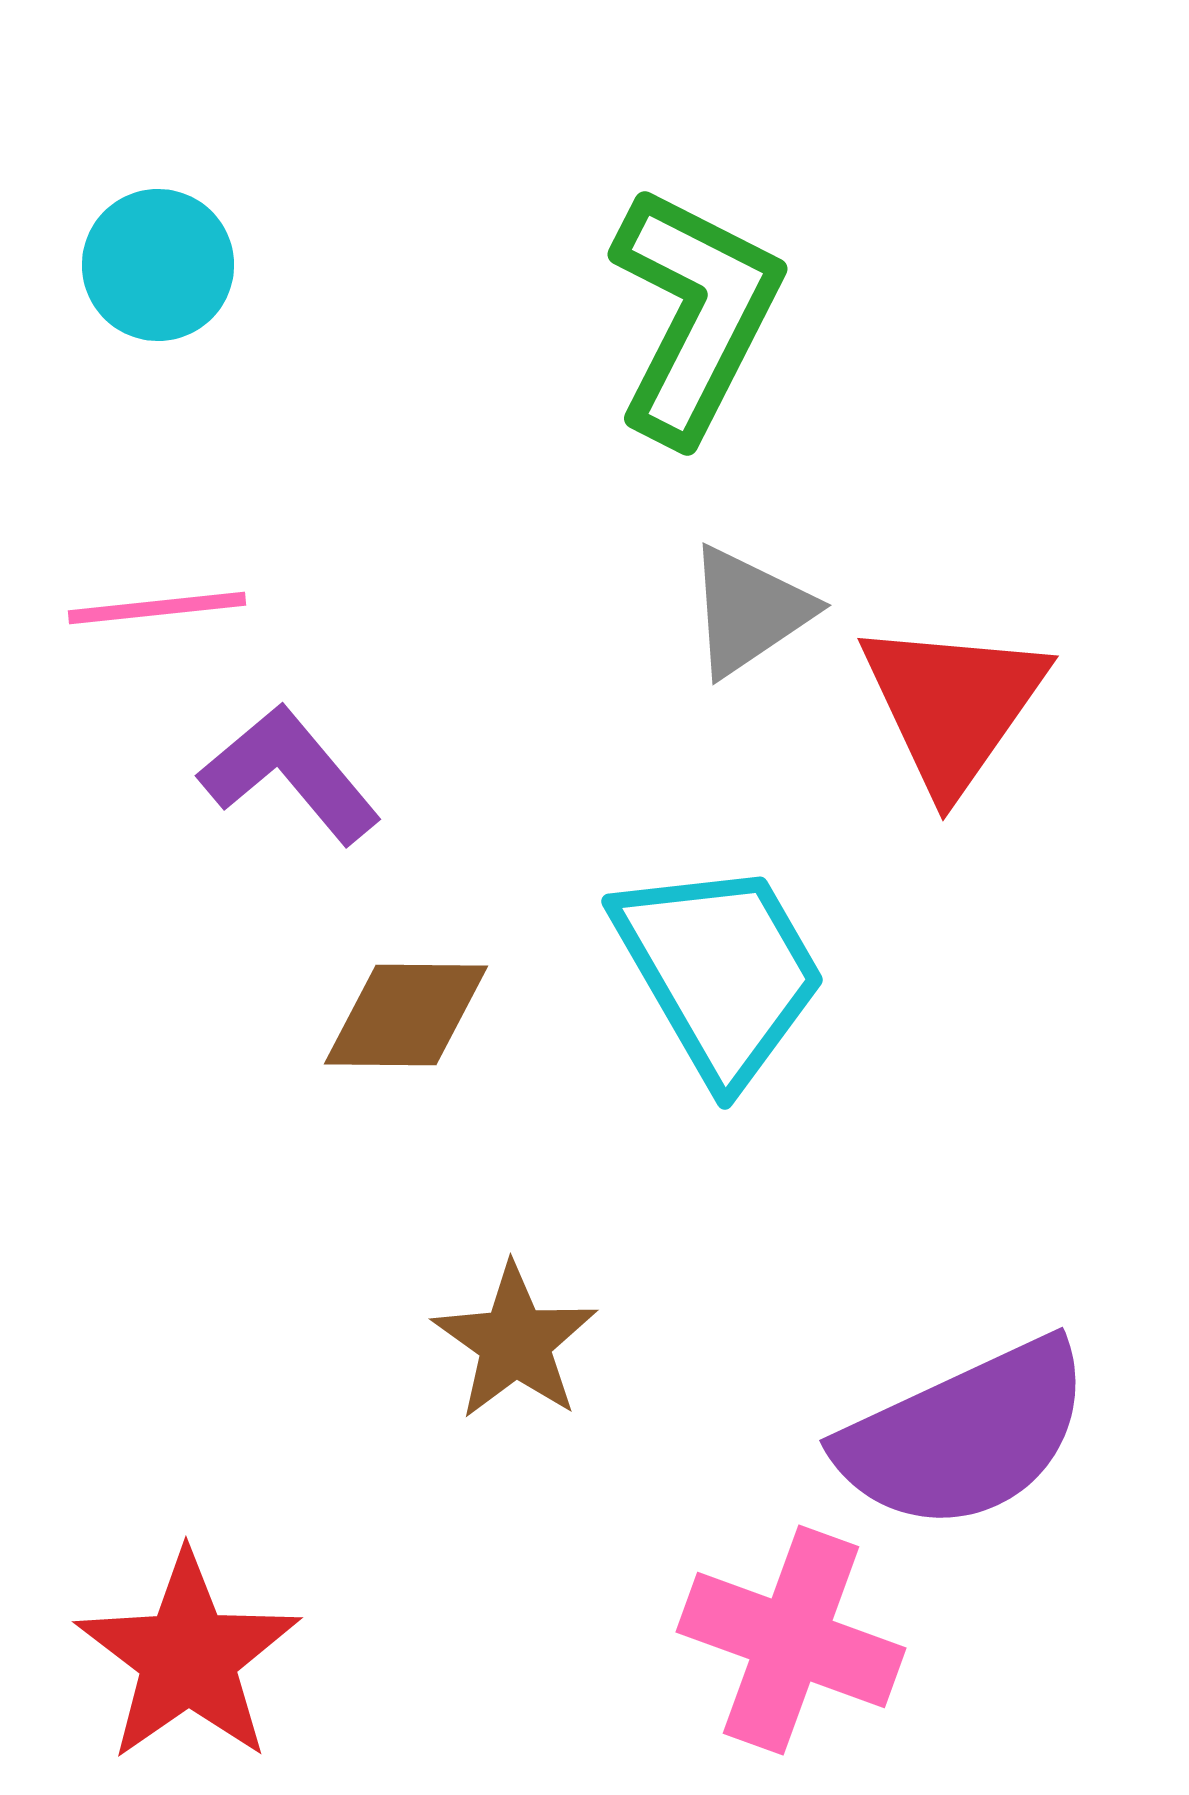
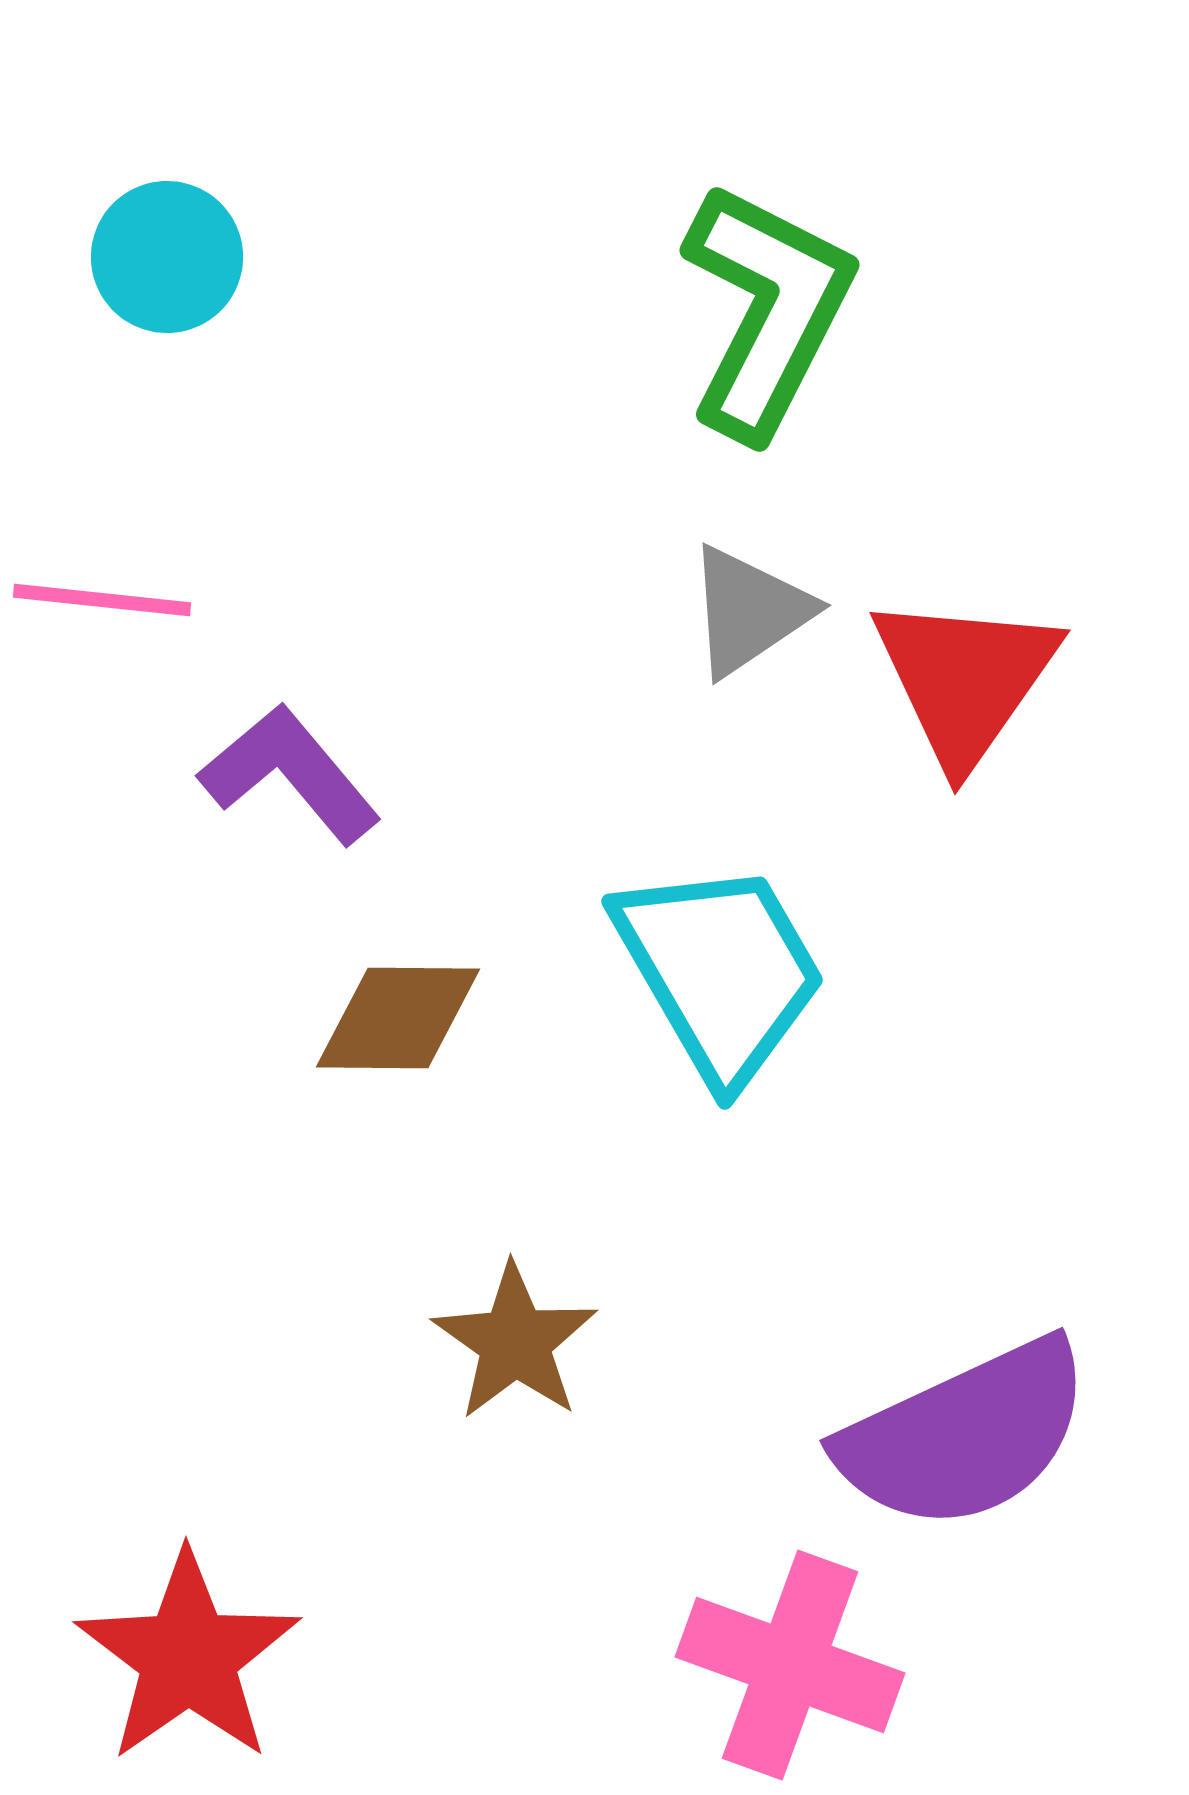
cyan circle: moved 9 px right, 8 px up
green L-shape: moved 72 px right, 4 px up
pink line: moved 55 px left, 8 px up; rotated 12 degrees clockwise
red triangle: moved 12 px right, 26 px up
brown diamond: moved 8 px left, 3 px down
pink cross: moved 1 px left, 25 px down
